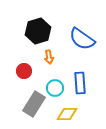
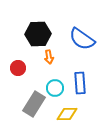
black hexagon: moved 3 px down; rotated 15 degrees clockwise
red circle: moved 6 px left, 3 px up
